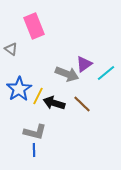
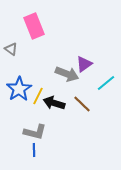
cyan line: moved 10 px down
